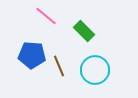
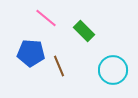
pink line: moved 2 px down
blue pentagon: moved 1 px left, 2 px up
cyan circle: moved 18 px right
